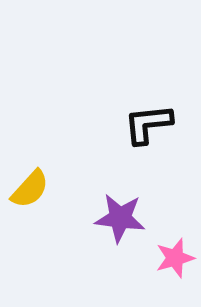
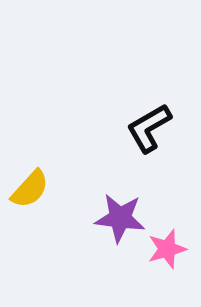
black L-shape: moved 1 px right, 4 px down; rotated 24 degrees counterclockwise
pink star: moved 8 px left, 9 px up
